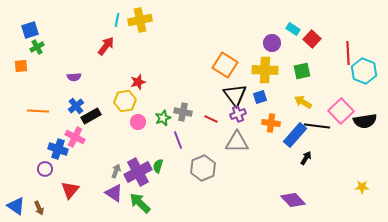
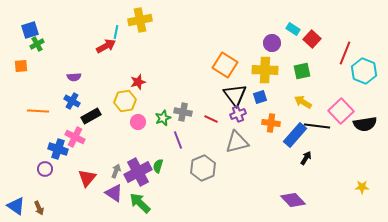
cyan line at (117, 20): moved 1 px left, 12 px down
red arrow at (106, 46): rotated 24 degrees clockwise
green cross at (37, 47): moved 3 px up
red line at (348, 53): moved 3 px left; rotated 25 degrees clockwise
blue cross at (76, 106): moved 4 px left, 5 px up; rotated 21 degrees counterclockwise
black semicircle at (365, 121): moved 3 px down
gray triangle at (237, 142): rotated 15 degrees counterclockwise
red triangle at (70, 190): moved 17 px right, 12 px up
